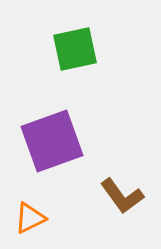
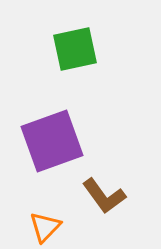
brown L-shape: moved 18 px left
orange triangle: moved 15 px right, 9 px down; rotated 20 degrees counterclockwise
